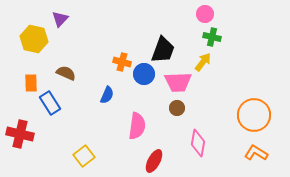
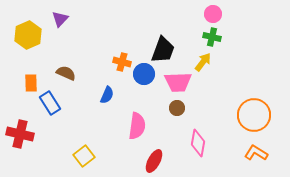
pink circle: moved 8 px right
yellow hexagon: moved 6 px left, 4 px up; rotated 24 degrees clockwise
